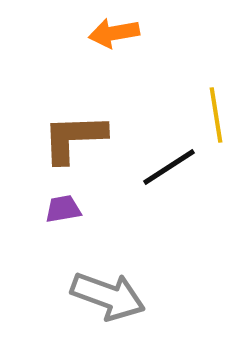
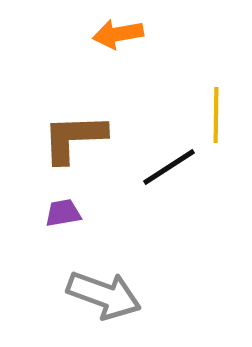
orange arrow: moved 4 px right, 1 px down
yellow line: rotated 10 degrees clockwise
purple trapezoid: moved 4 px down
gray arrow: moved 4 px left, 1 px up
